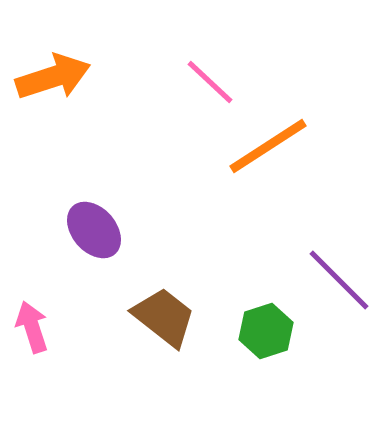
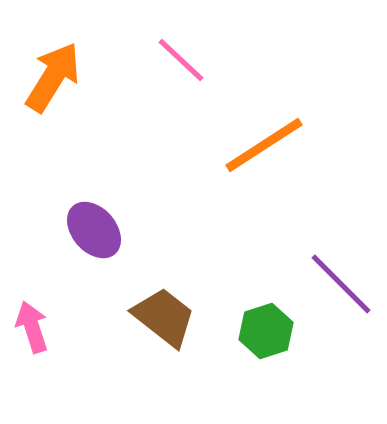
orange arrow: rotated 40 degrees counterclockwise
pink line: moved 29 px left, 22 px up
orange line: moved 4 px left, 1 px up
purple line: moved 2 px right, 4 px down
